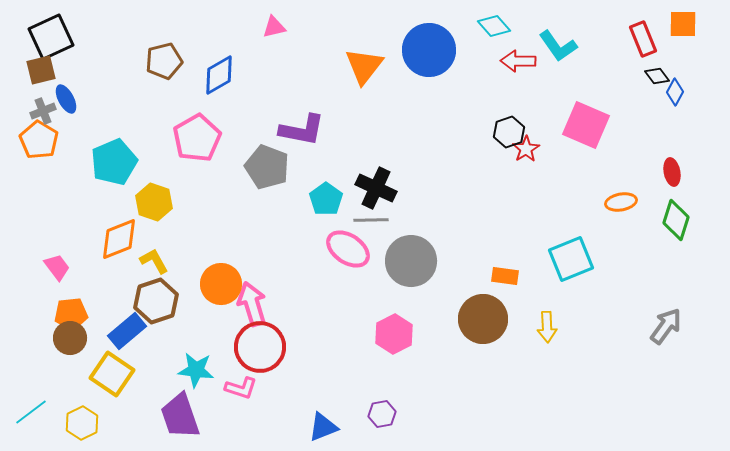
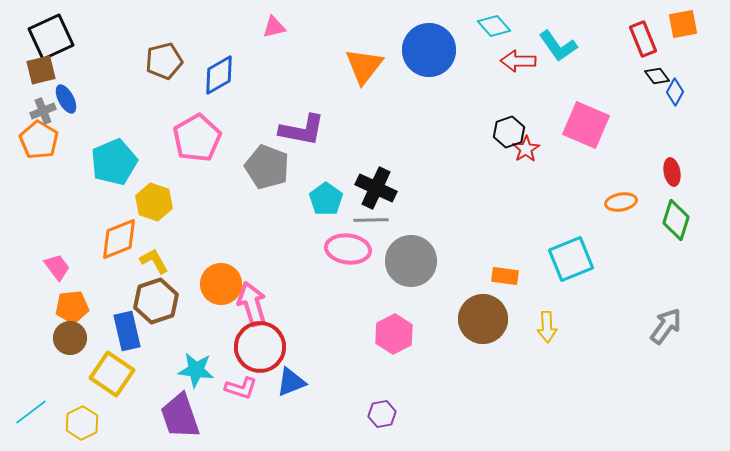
orange square at (683, 24): rotated 12 degrees counterclockwise
pink ellipse at (348, 249): rotated 27 degrees counterclockwise
orange pentagon at (71, 314): moved 1 px right, 7 px up
blue rectangle at (127, 331): rotated 63 degrees counterclockwise
blue triangle at (323, 427): moved 32 px left, 45 px up
